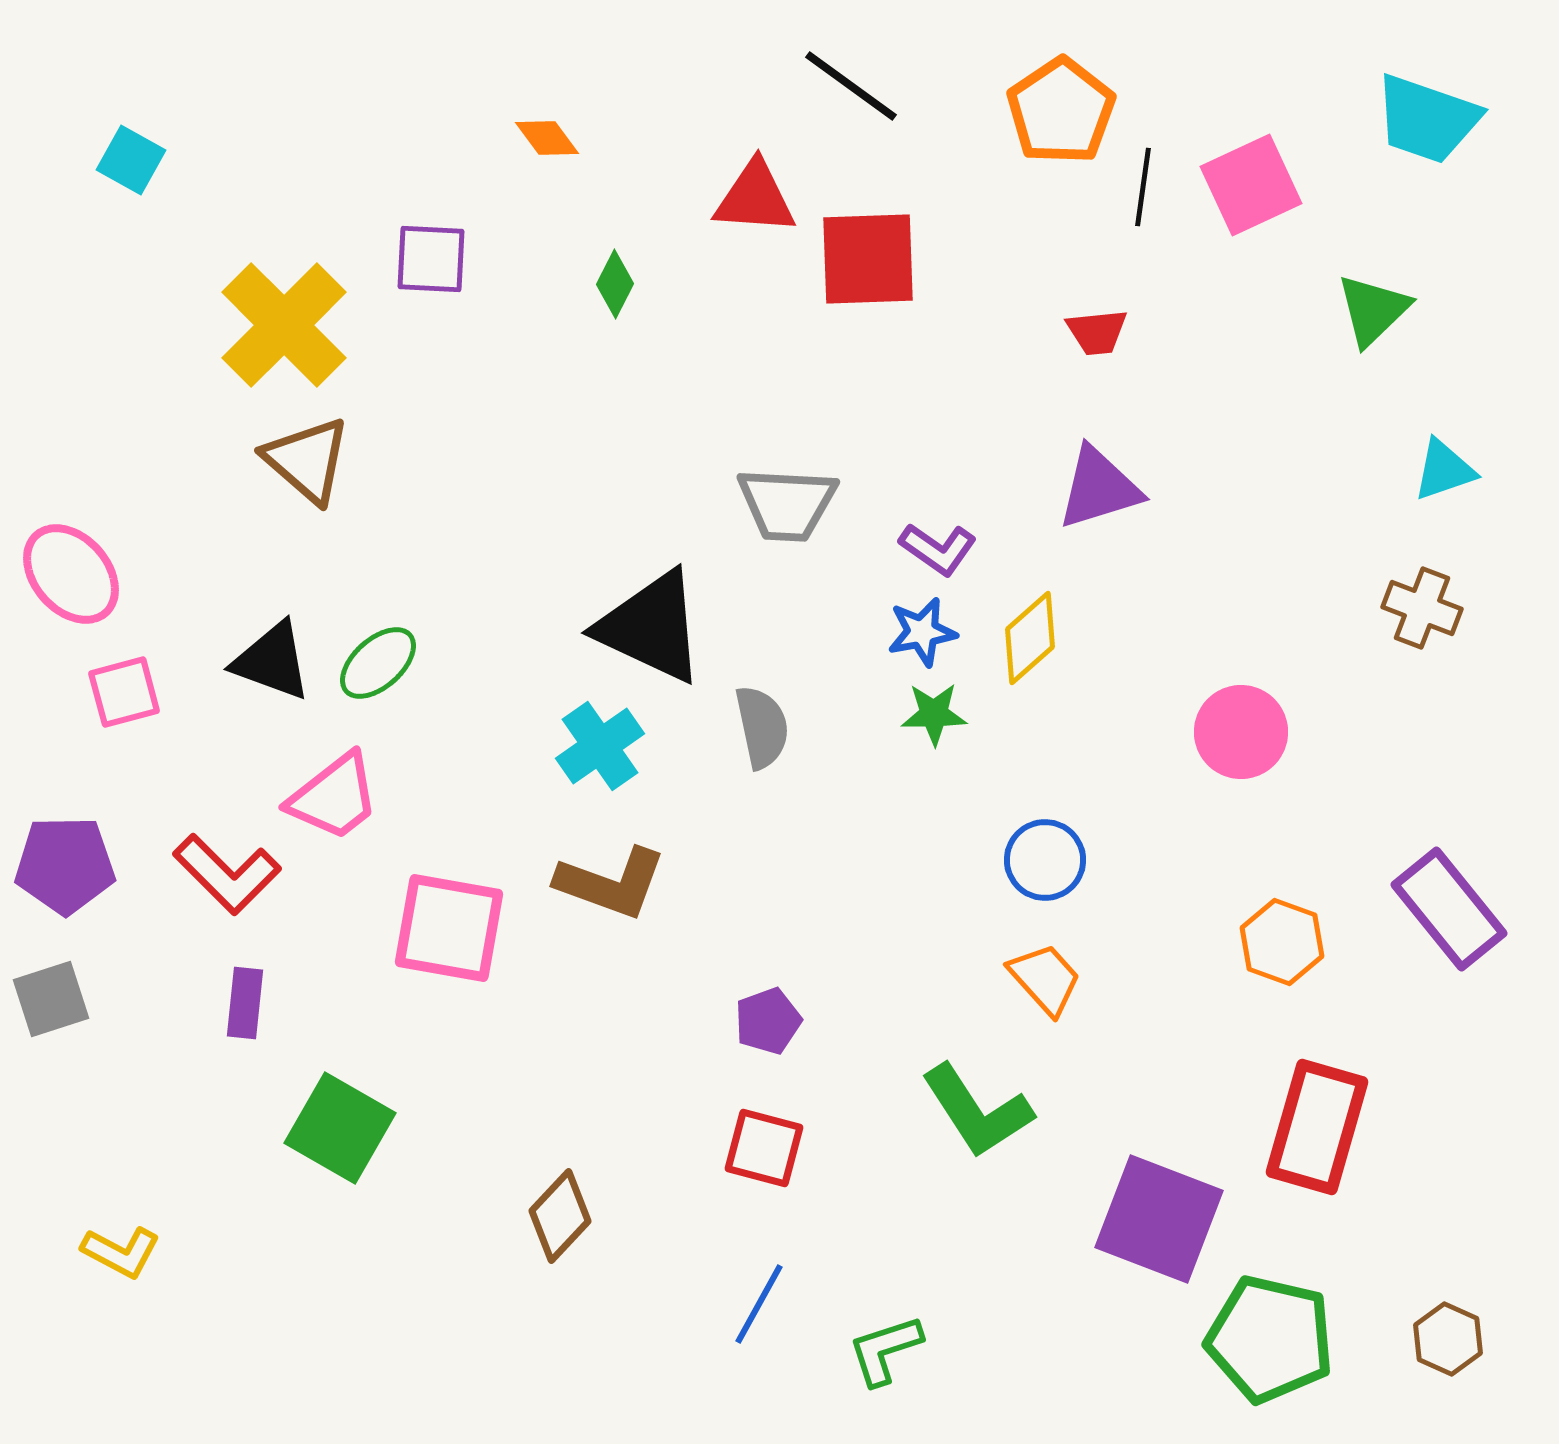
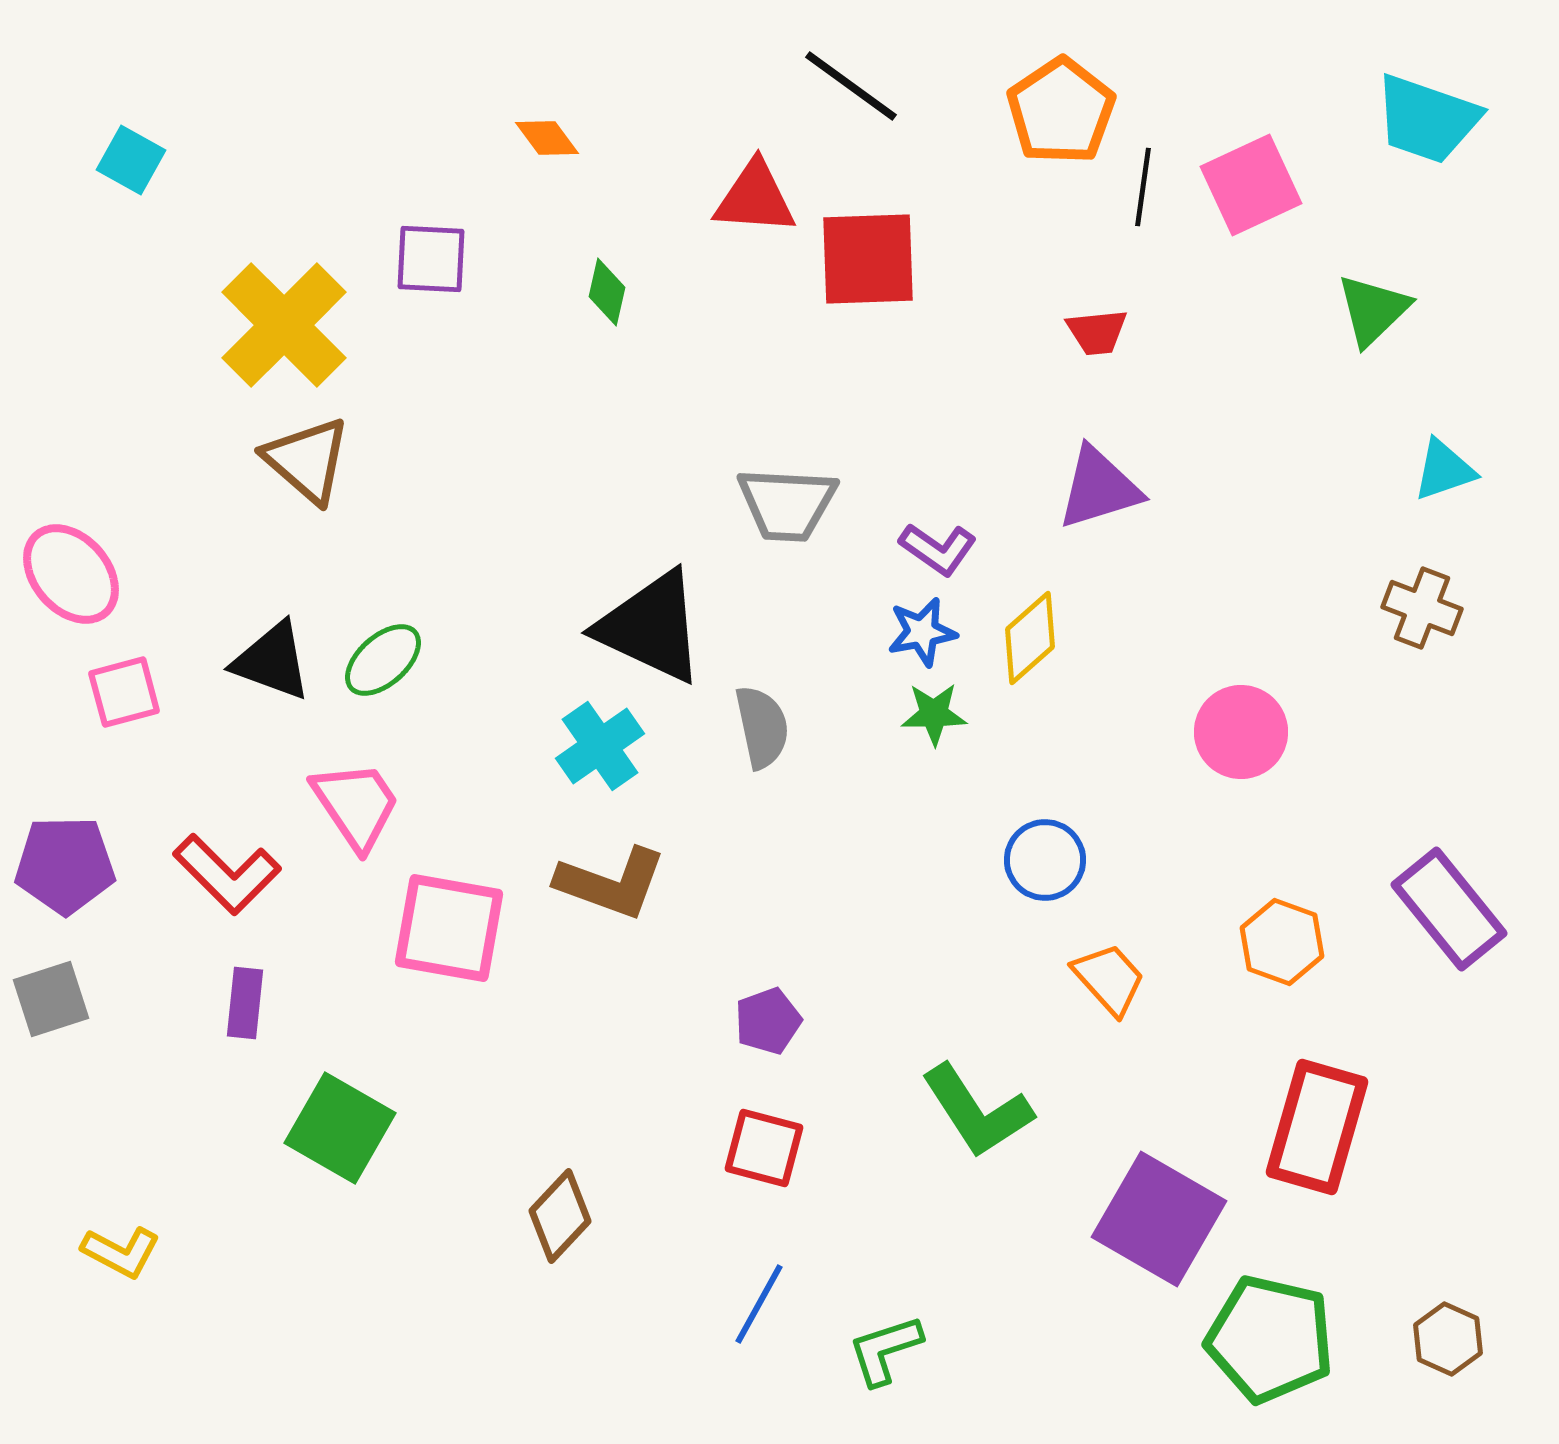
green diamond at (615, 284): moved 8 px left, 8 px down; rotated 14 degrees counterclockwise
green ellipse at (378, 663): moved 5 px right, 3 px up
pink trapezoid at (334, 797): moved 22 px right, 8 px down; rotated 86 degrees counterclockwise
orange trapezoid at (1045, 979): moved 64 px right
purple square at (1159, 1219): rotated 9 degrees clockwise
